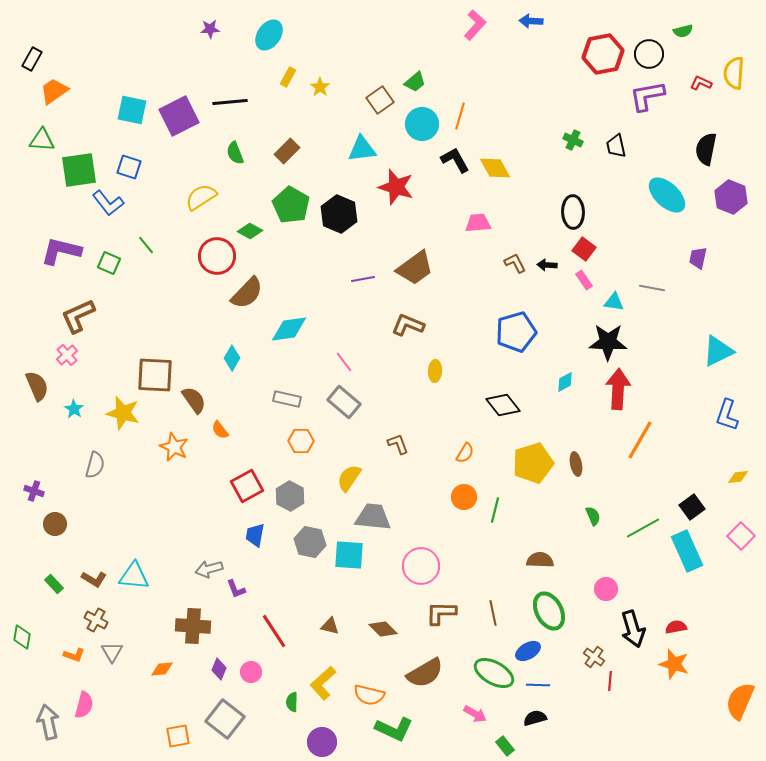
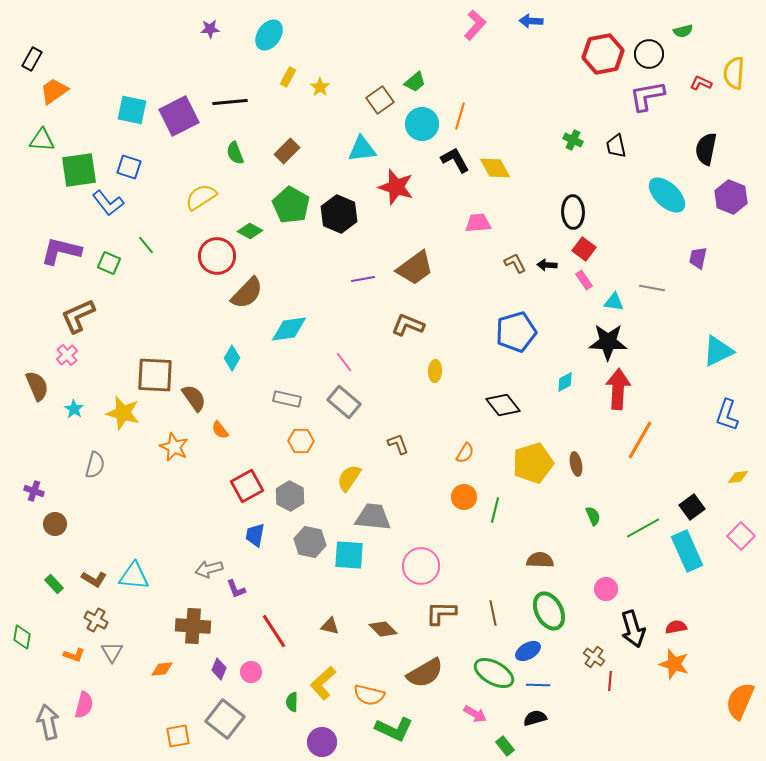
brown semicircle at (194, 400): moved 2 px up
